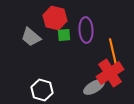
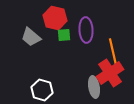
gray ellipse: rotated 70 degrees counterclockwise
